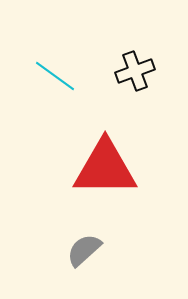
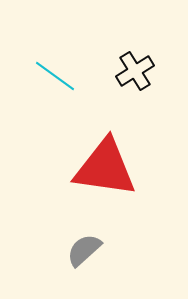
black cross: rotated 12 degrees counterclockwise
red triangle: rotated 8 degrees clockwise
